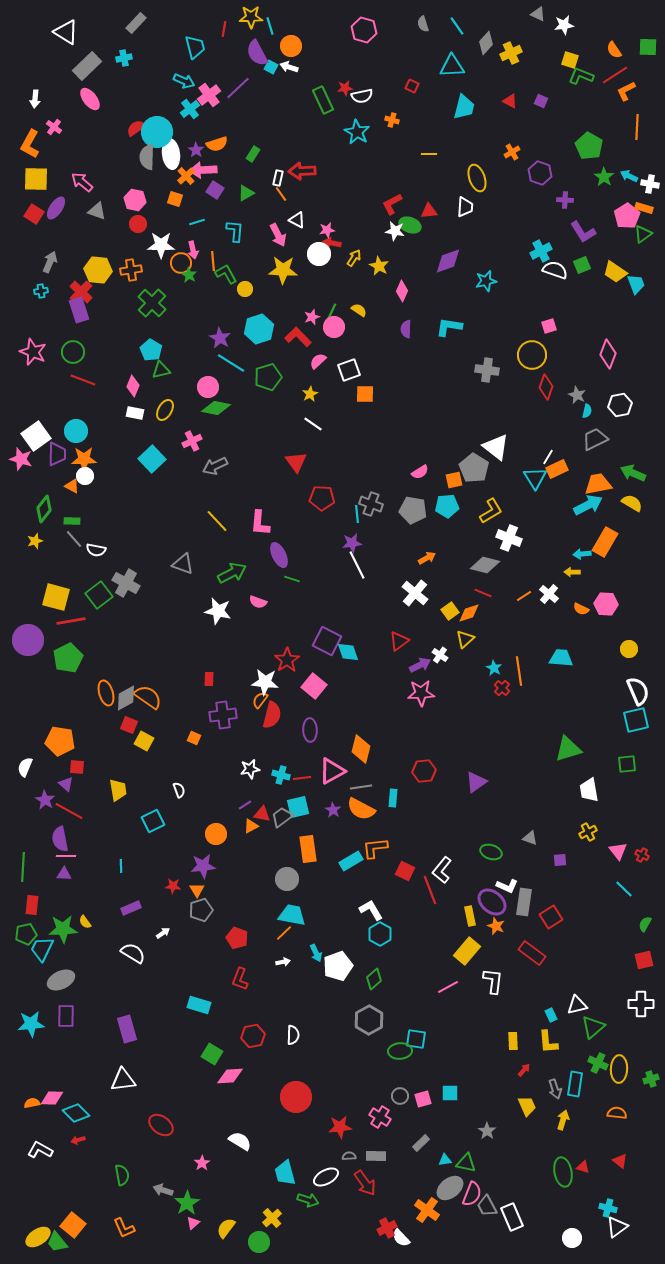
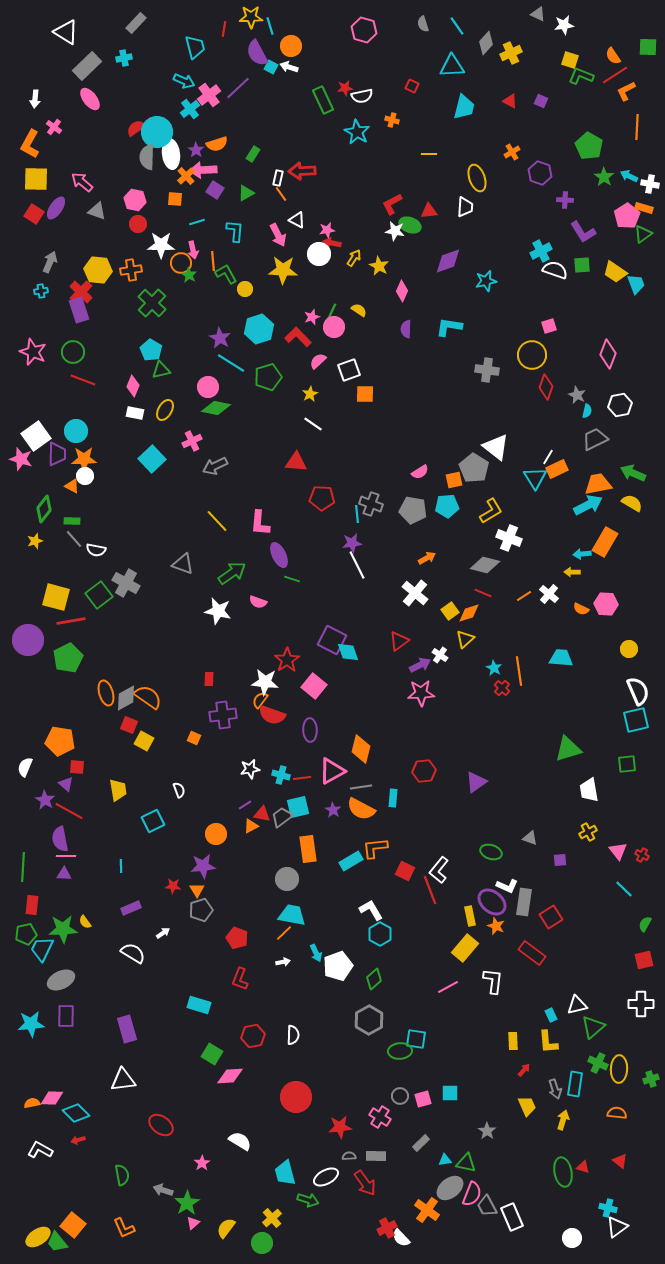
orange semicircle at (614, 50): moved 1 px left, 6 px down
orange square at (175, 199): rotated 14 degrees counterclockwise
green square at (582, 265): rotated 18 degrees clockwise
red triangle at (296, 462): rotated 50 degrees counterclockwise
green arrow at (232, 573): rotated 8 degrees counterclockwise
purple square at (327, 641): moved 5 px right, 1 px up
red semicircle at (272, 715): rotated 96 degrees clockwise
white L-shape at (442, 870): moved 3 px left
yellow rectangle at (467, 951): moved 2 px left, 3 px up
green circle at (259, 1242): moved 3 px right, 1 px down
